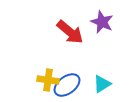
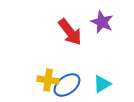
red arrow: rotated 12 degrees clockwise
